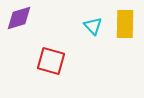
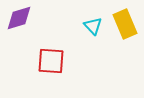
yellow rectangle: rotated 24 degrees counterclockwise
red square: rotated 12 degrees counterclockwise
